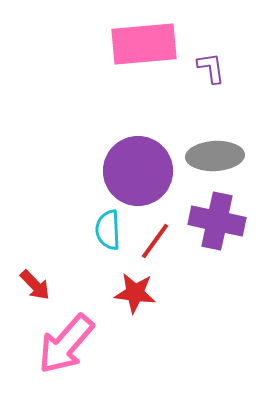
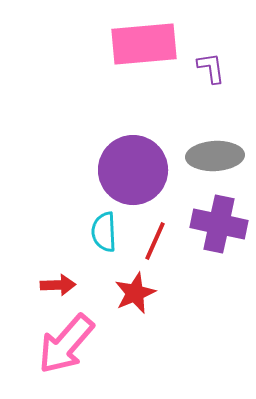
purple circle: moved 5 px left, 1 px up
purple cross: moved 2 px right, 3 px down
cyan semicircle: moved 4 px left, 2 px down
red line: rotated 12 degrees counterclockwise
red arrow: moved 23 px right; rotated 48 degrees counterclockwise
red star: rotated 30 degrees counterclockwise
